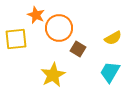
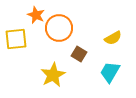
brown square: moved 1 px right, 5 px down
